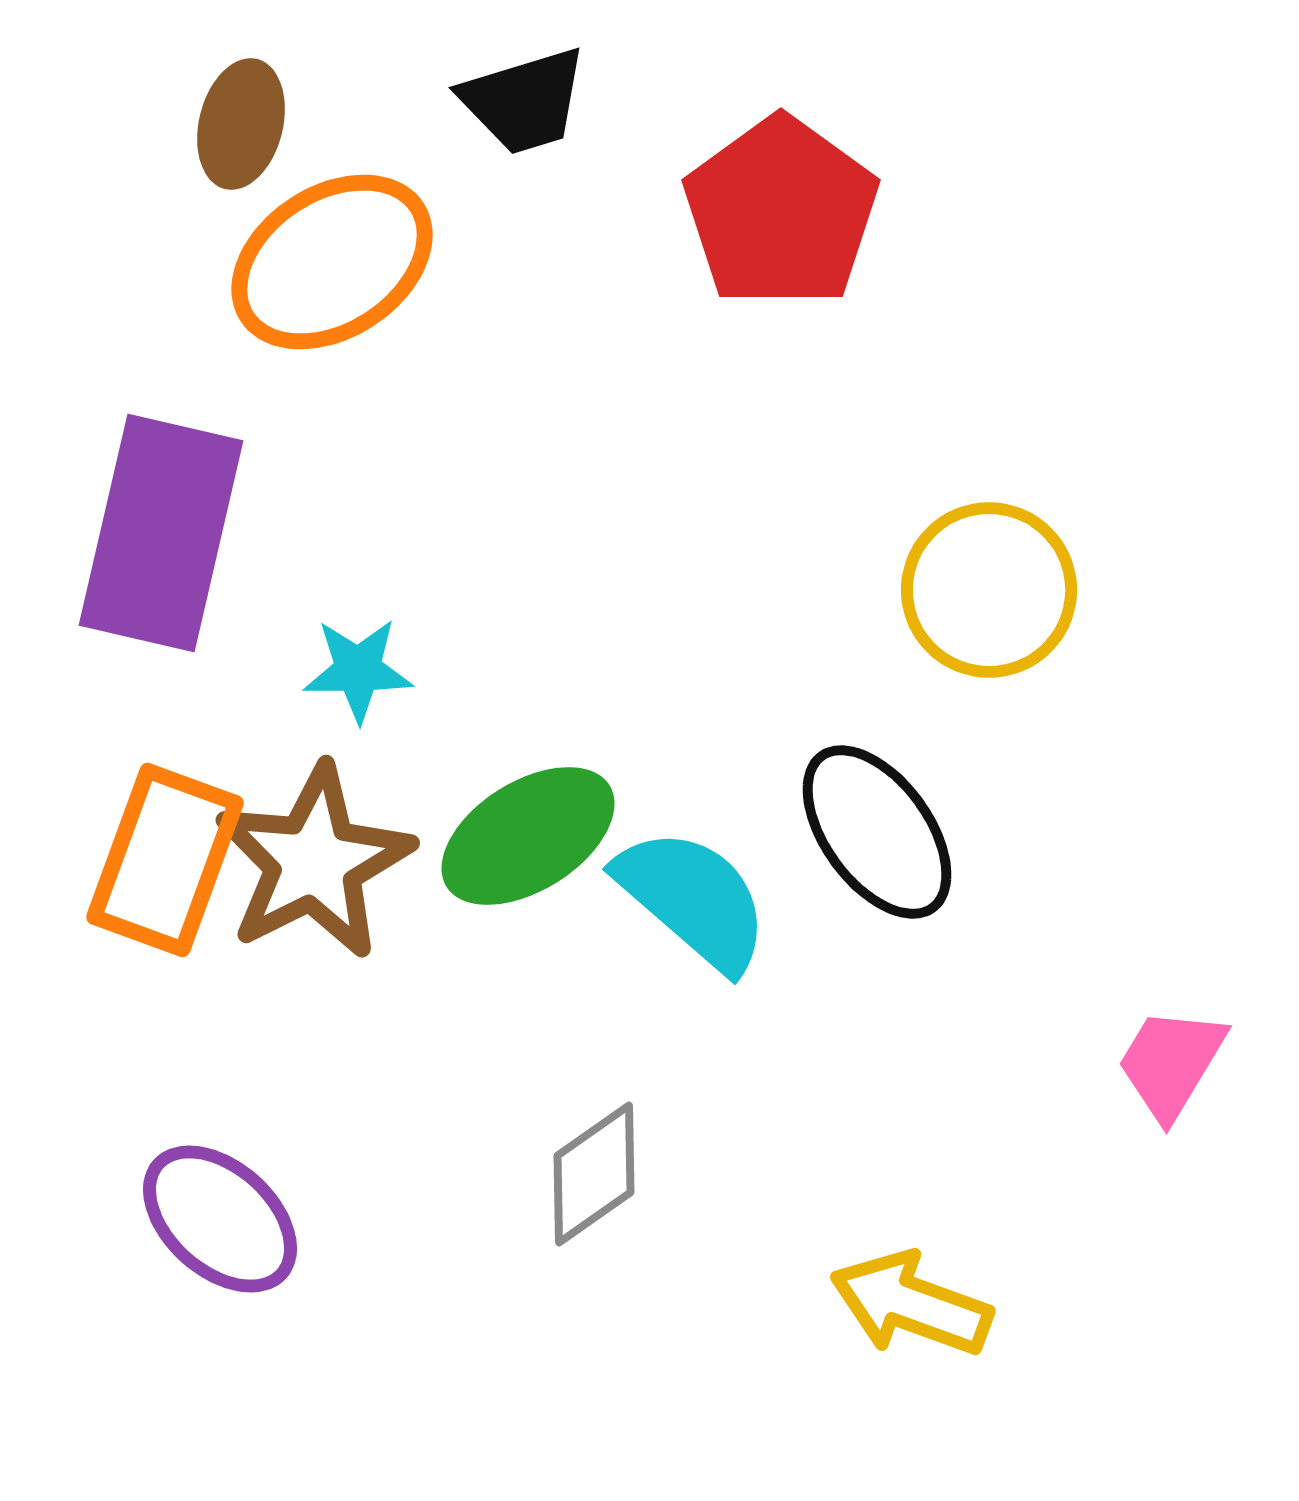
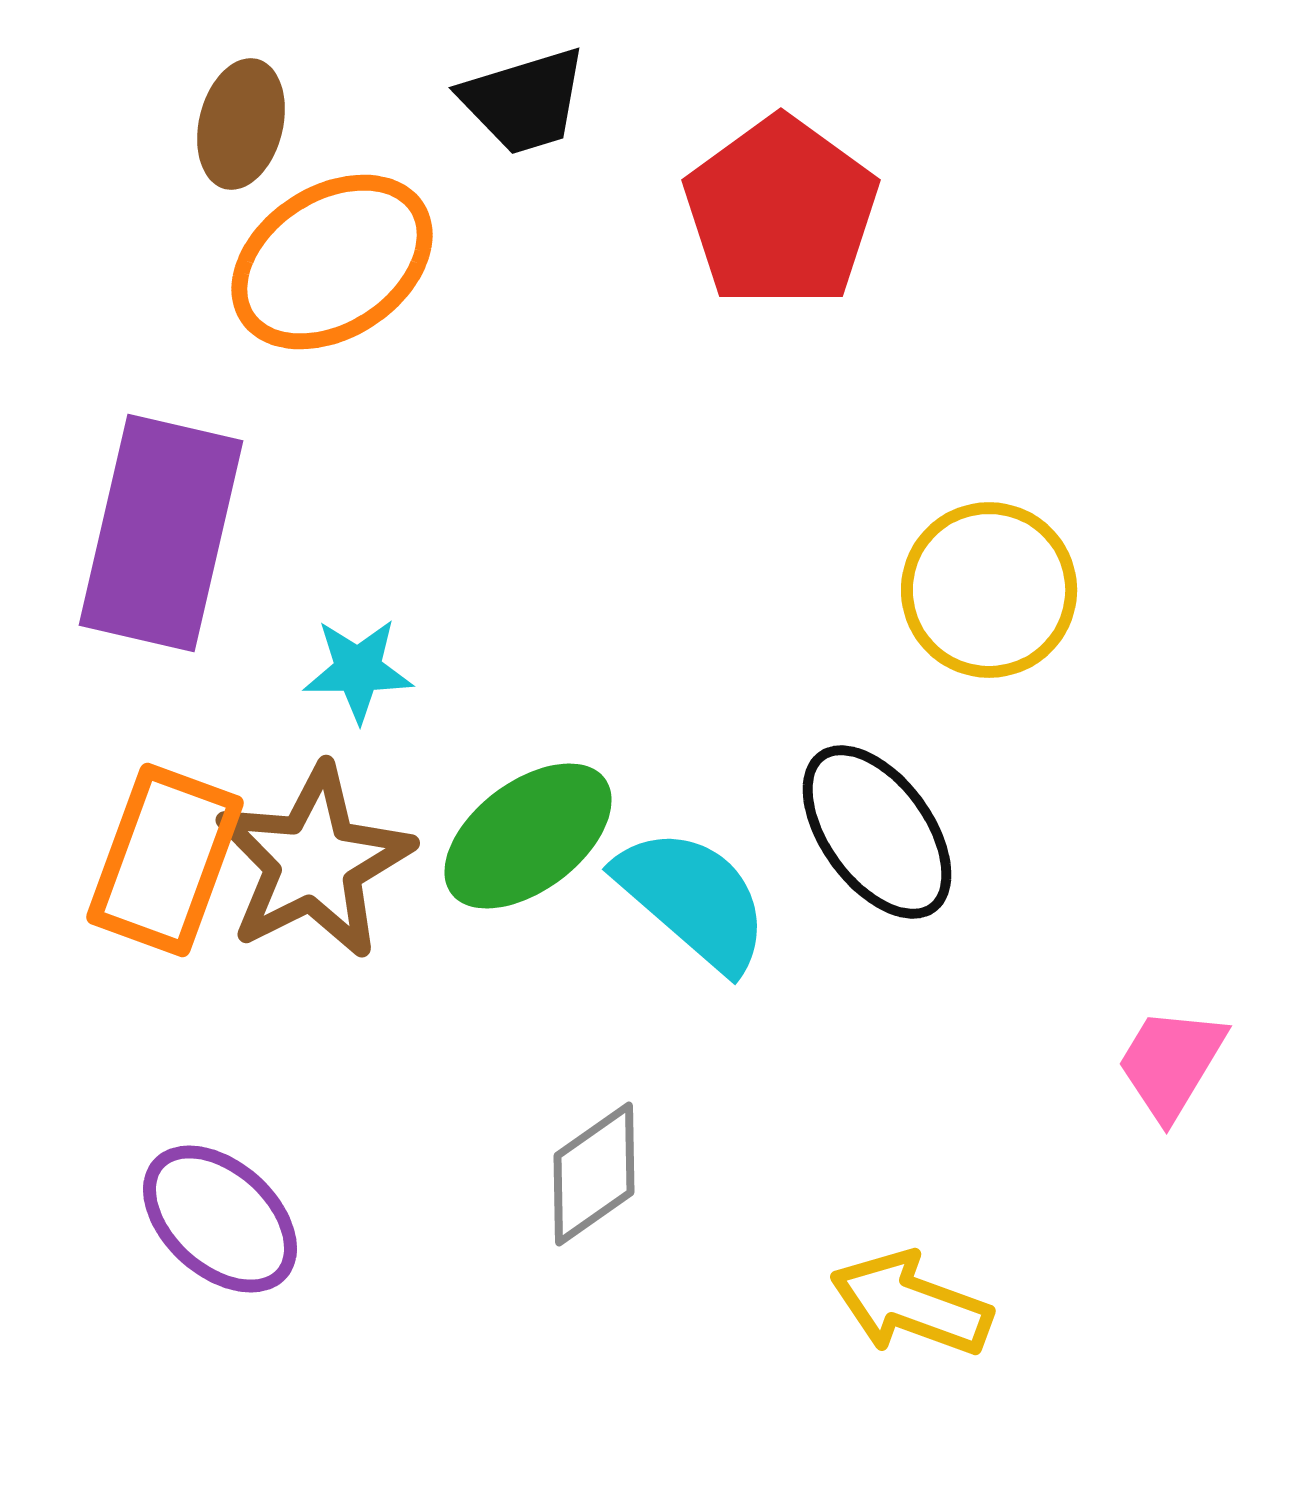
green ellipse: rotated 5 degrees counterclockwise
